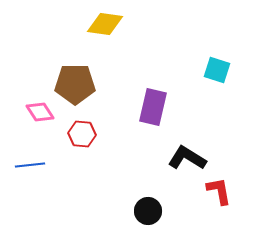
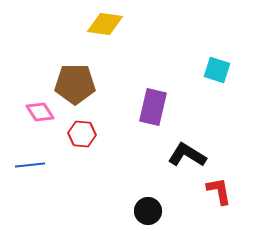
black L-shape: moved 3 px up
